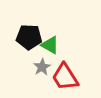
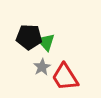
green triangle: moved 4 px left, 3 px up; rotated 18 degrees clockwise
